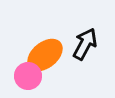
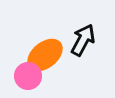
black arrow: moved 2 px left, 4 px up
